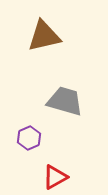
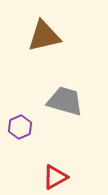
purple hexagon: moved 9 px left, 11 px up
